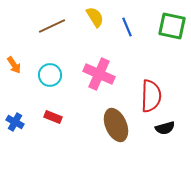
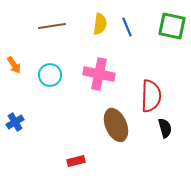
yellow semicircle: moved 5 px right, 7 px down; rotated 40 degrees clockwise
brown line: rotated 16 degrees clockwise
pink cross: rotated 12 degrees counterclockwise
red rectangle: moved 23 px right, 44 px down; rotated 36 degrees counterclockwise
blue cross: rotated 30 degrees clockwise
black semicircle: rotated 90 degrees counterclockwise
